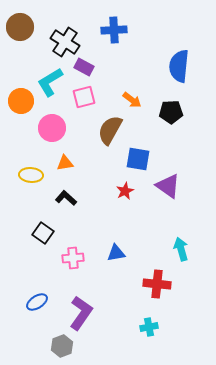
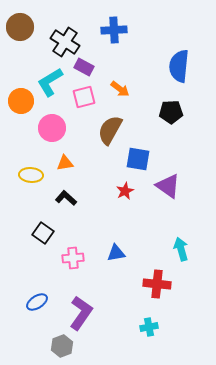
orange arrow: moved 12 px left, 11 px up
